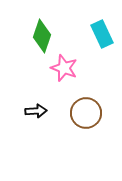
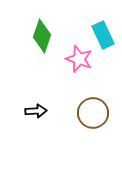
cyan rectangle: moved 1 px right, 1 px down
pink star: moved 15 px right, 9 px up
brown circle: moved 7 px right
